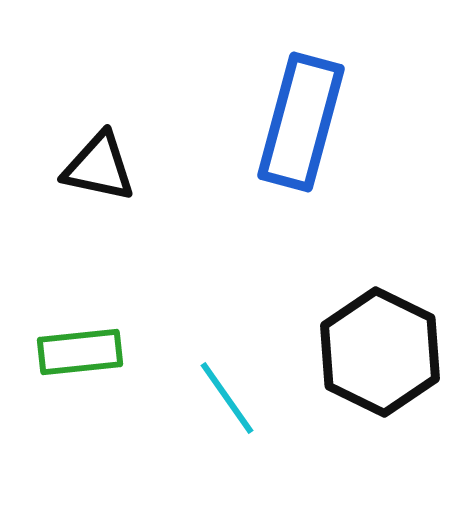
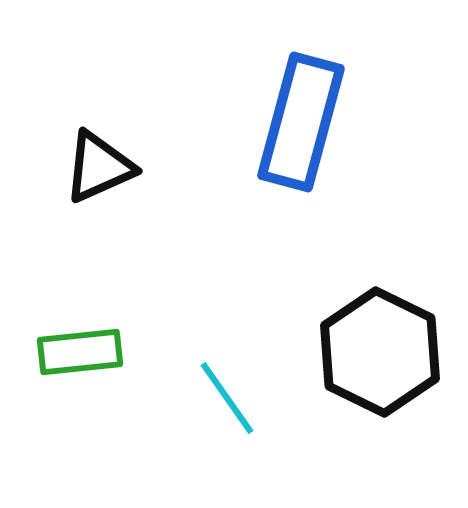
black triangle: rotated 36 degrees counterclockwise
